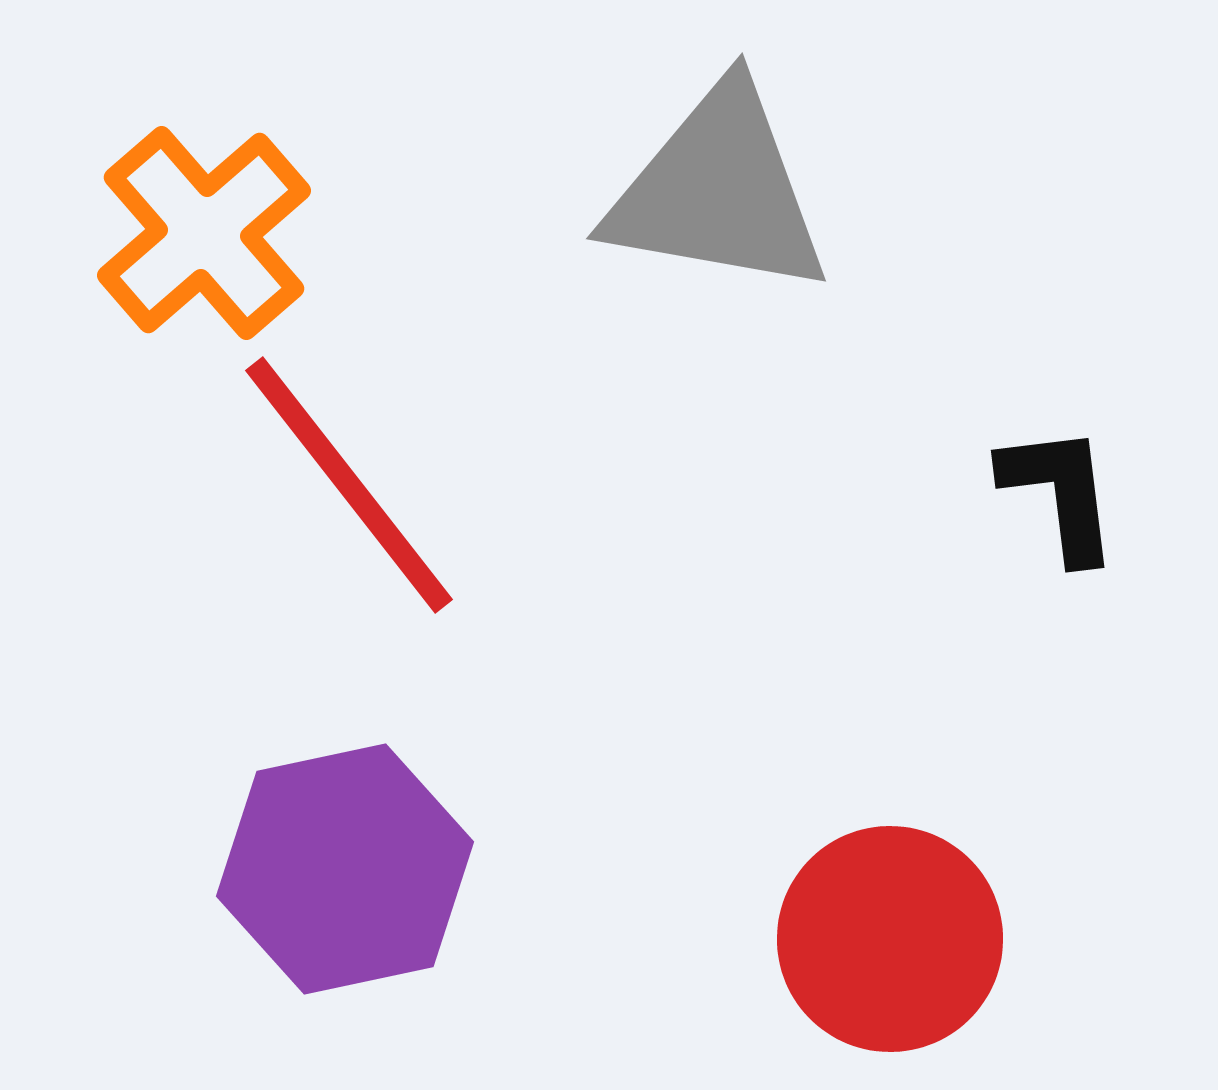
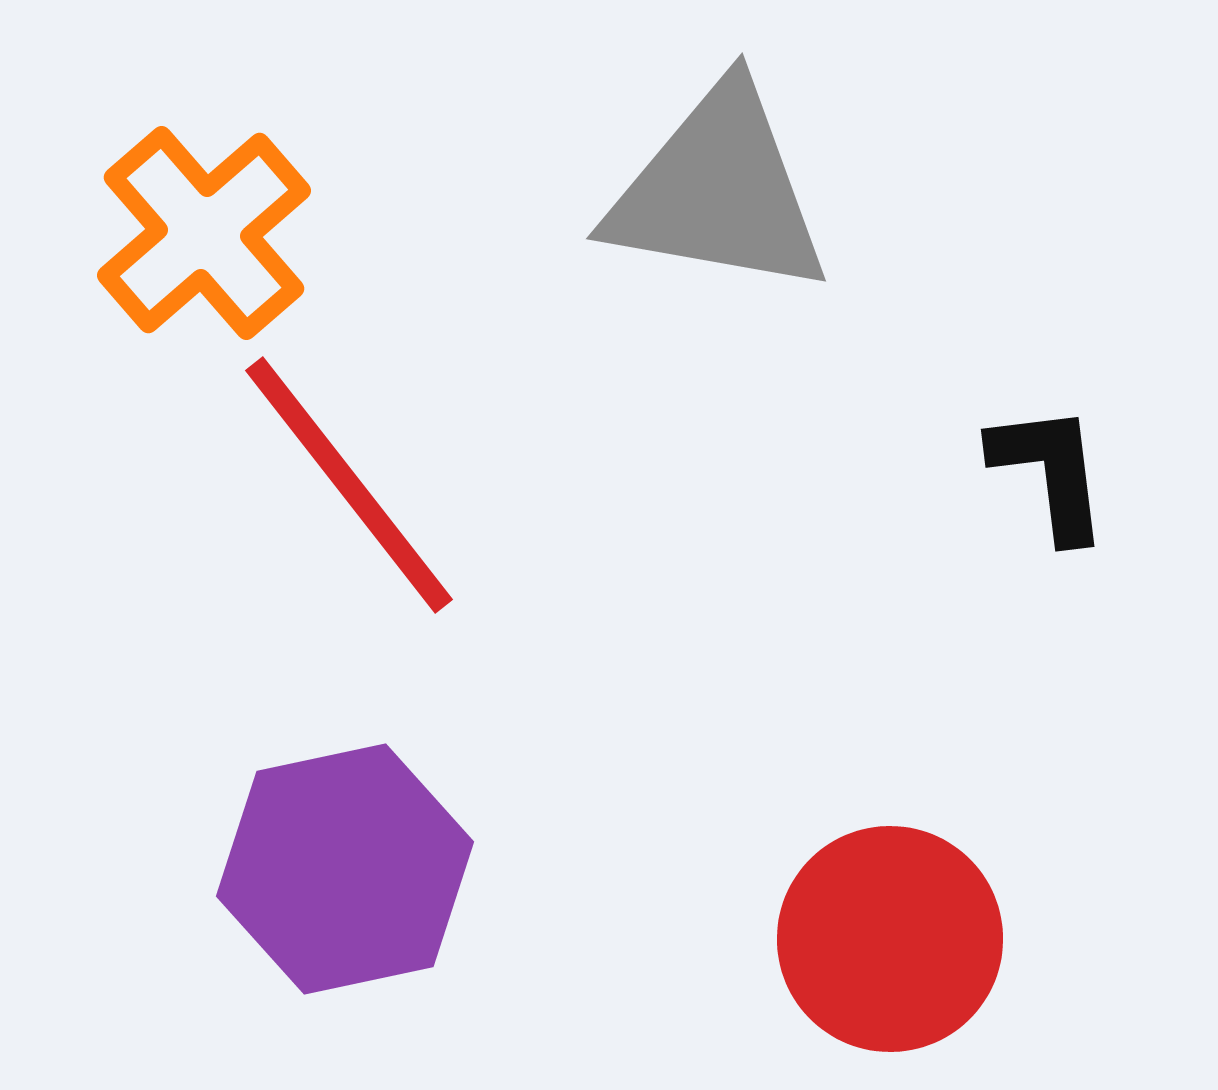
black L-shape: moved 10 px left, 21 px up
